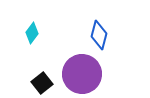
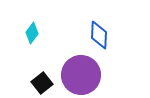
blue diamond: rotated 12 degrees counterclockwise
purple circle: moved 1 px left, 1 px down
